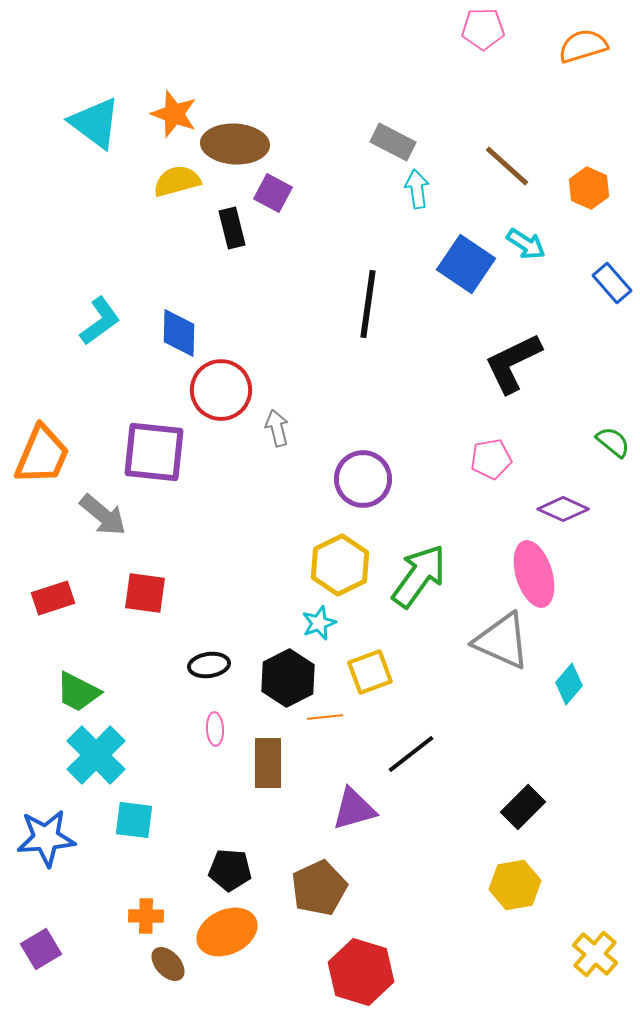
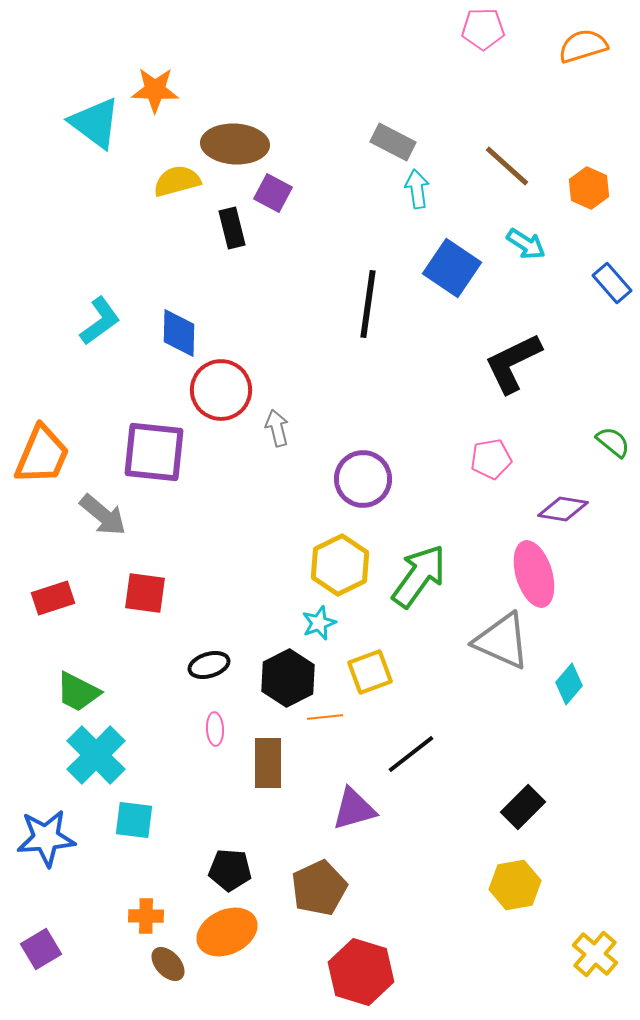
orange star at (174, 114): moved 19 px left, 24 px up; rotated 18 degrees counterclockwise
blue square at (466, 264): moved 14 px left, 4 px down
purple diamond at (563, 509): rotated 15 degrees counterclockwise
black ellipse at (209, 665): rotated 9 degrees counterclockwise
